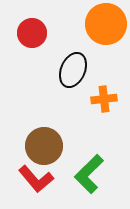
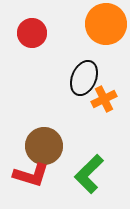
black ellipse: moved 11 px right, 8 px down
orange cross: rotated 20 degrees counterclockwise
red L-shape: moved 5 px left, 4 px up; rotated 33 degrees counterclockwise
